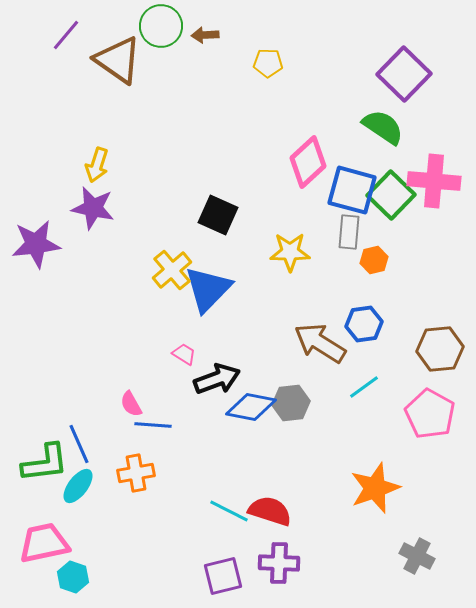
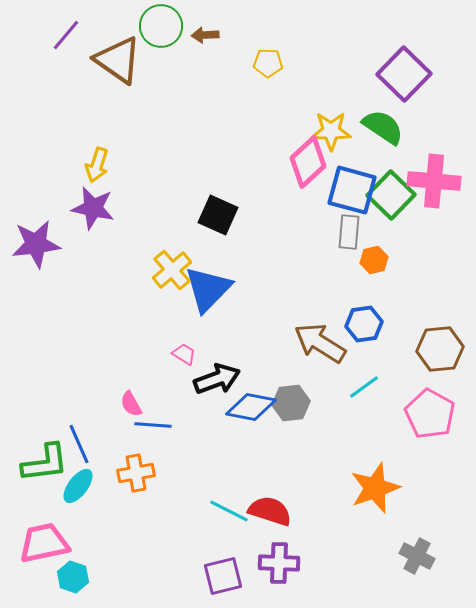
yellow star at (290, 252): moved 41 px right, 121 px up
